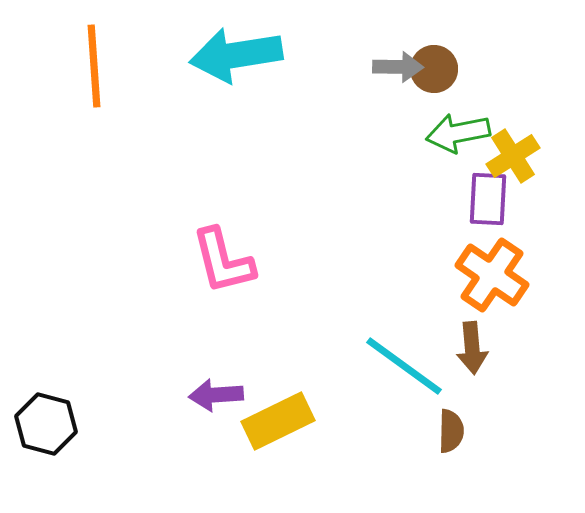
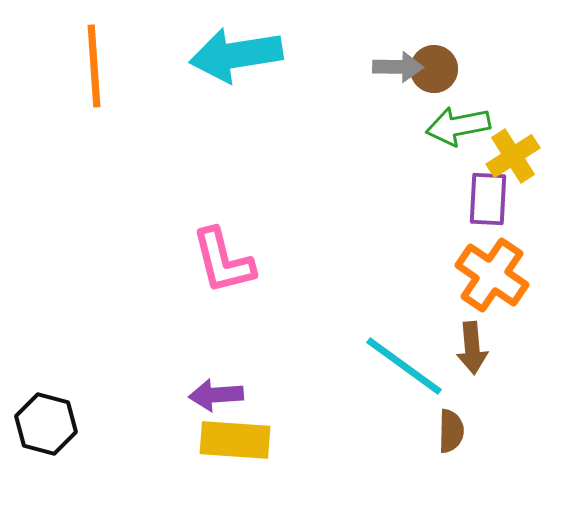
green arrow: moved 7 px up
yellow rectangle: moved 43 px left, 19 px down; rotated 30 degrees clockwise
